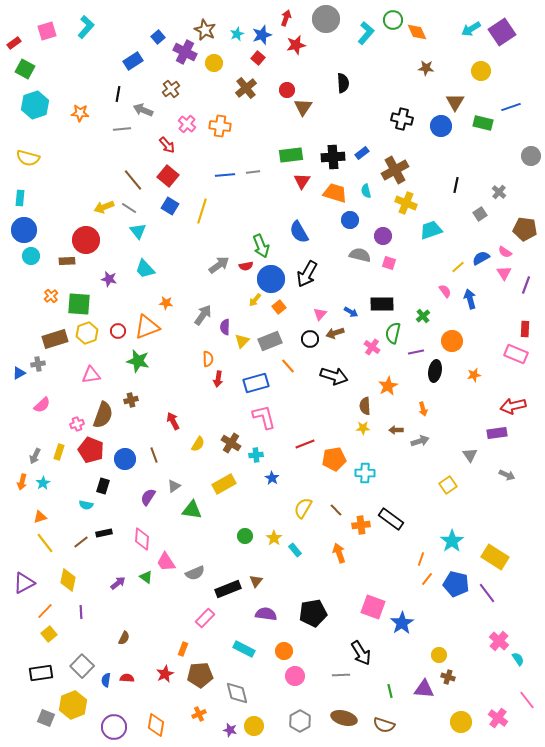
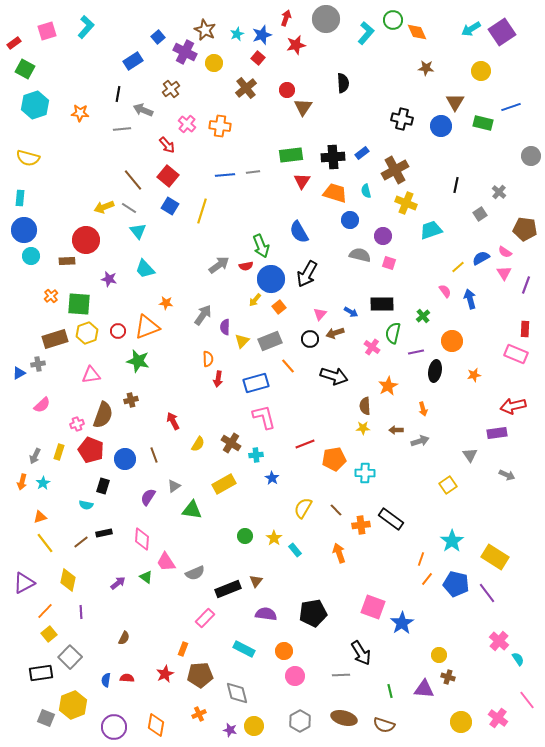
gray square at (82, 666): moved 12 px left, 9 px up
